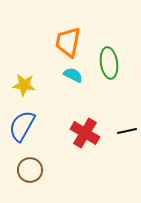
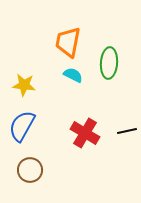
green ellipse: rotated 12 degrees clockwise
